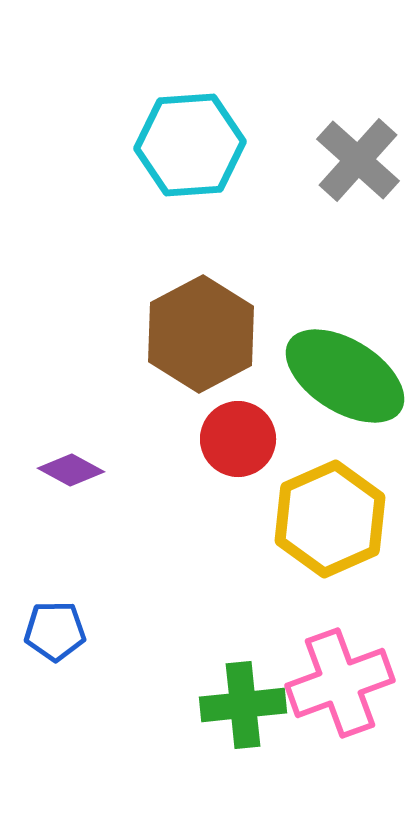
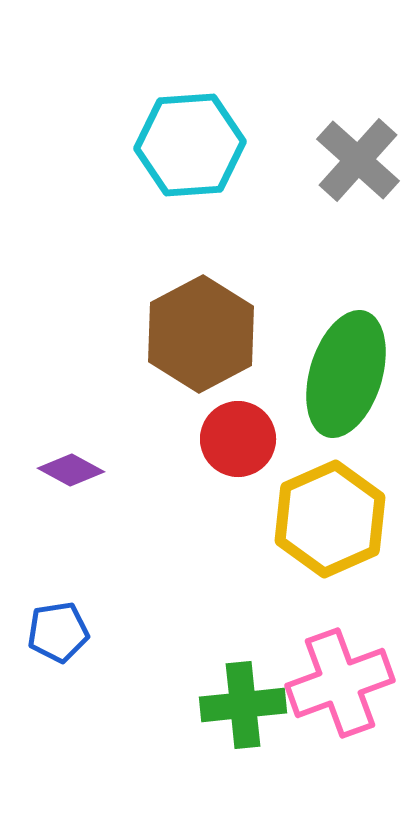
green ellipse: moved 1 px right, 2 px up; rotated 75 degrees clockwise
blue pentagon: moved 3 px right, 1 px down; rotated 8 degrees counterclockwise
